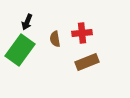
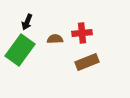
brown semicircle: rotated 98 degrees clockwise
